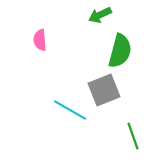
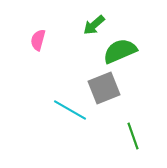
green arrow: moved 6 px left, 10 px down; rotated 15 degrees counterclockwise
pink semicircle: moved 2 px left; rotated 20 degrees clockwise
green semicircle: rotated 128 degrees counterclockwise
gray square: moved 2 px up
